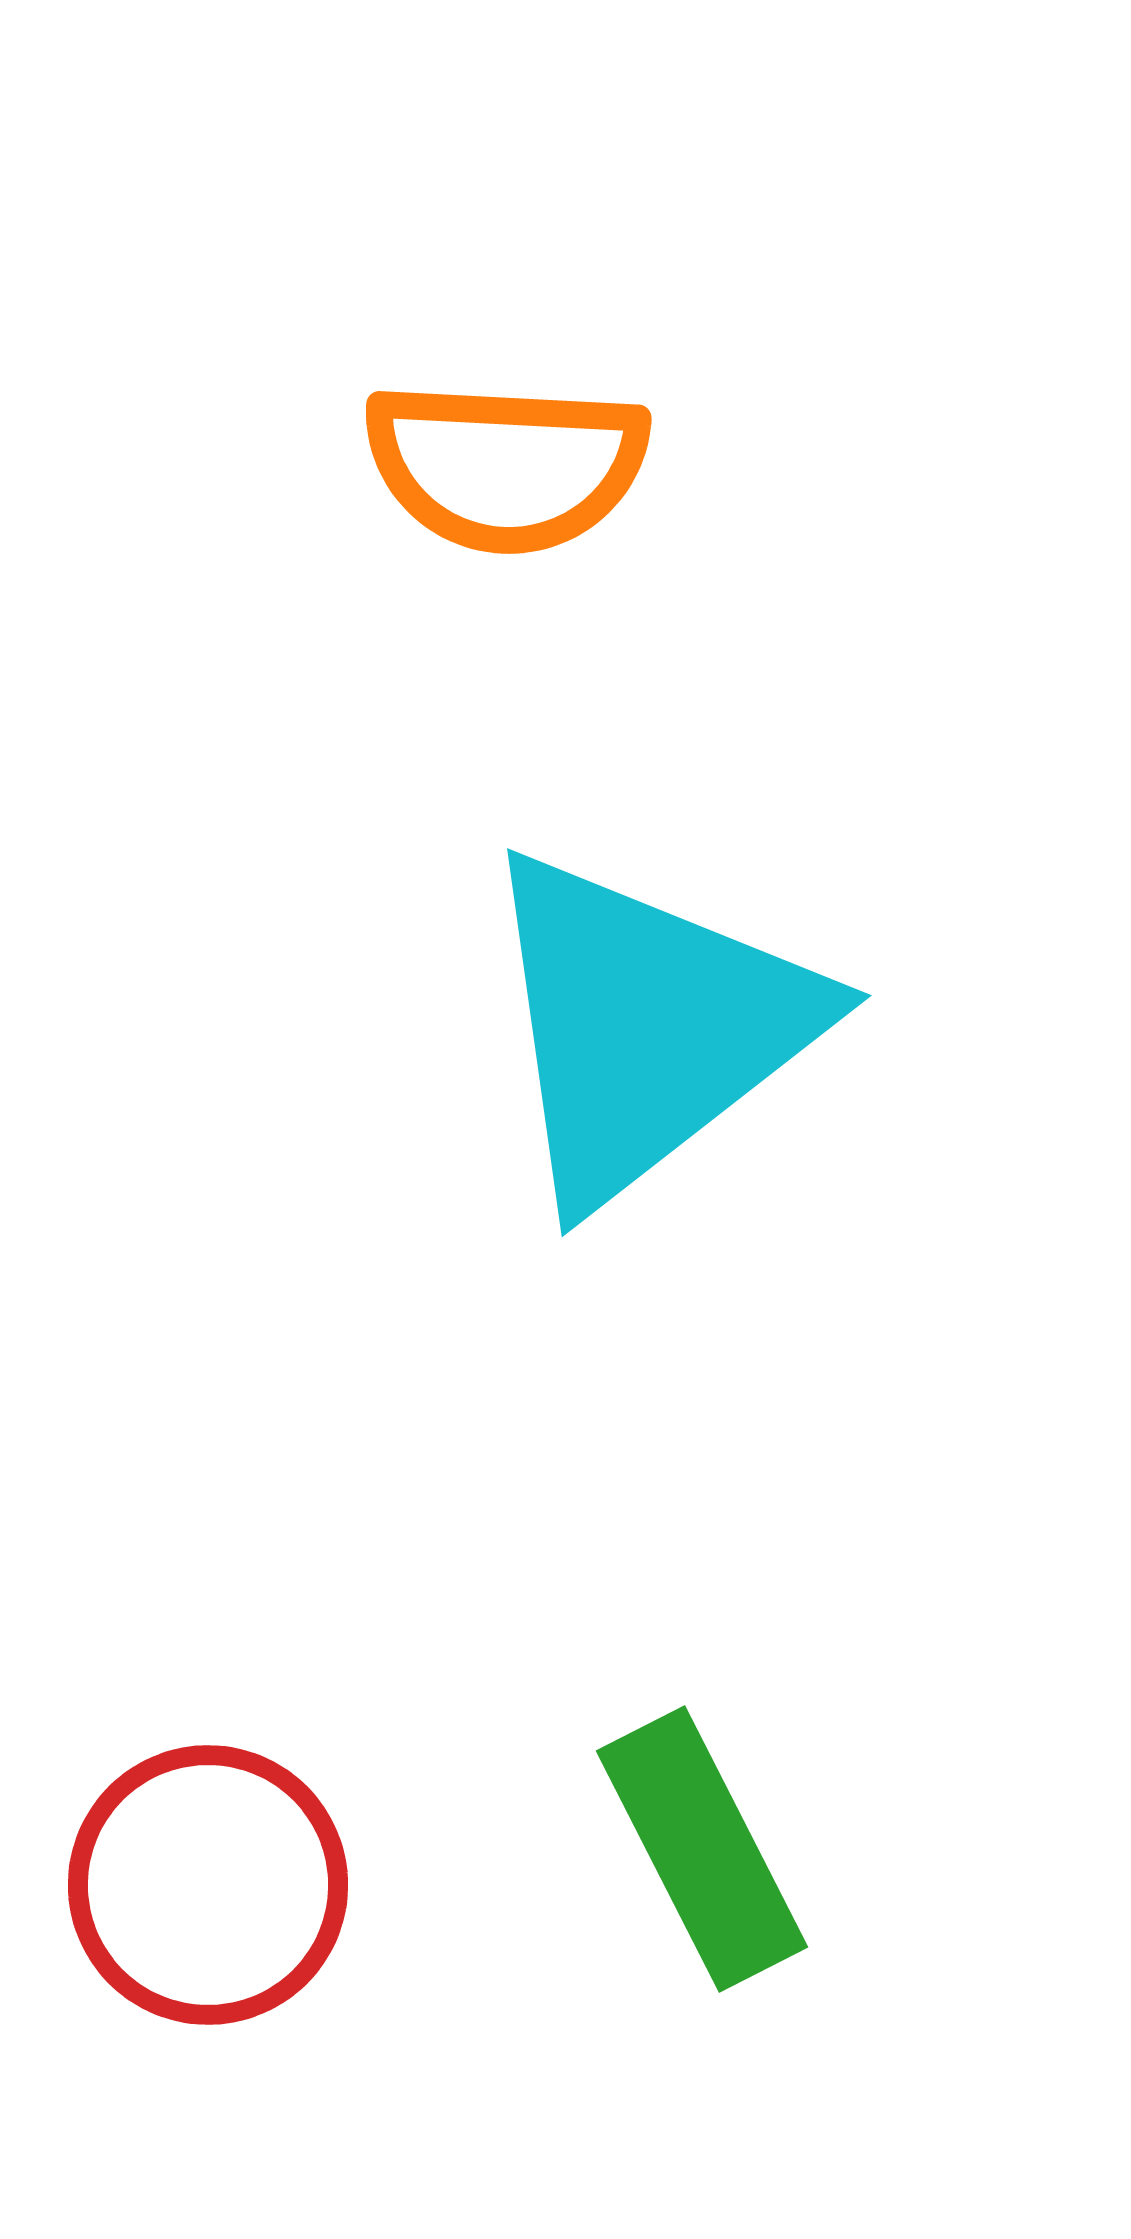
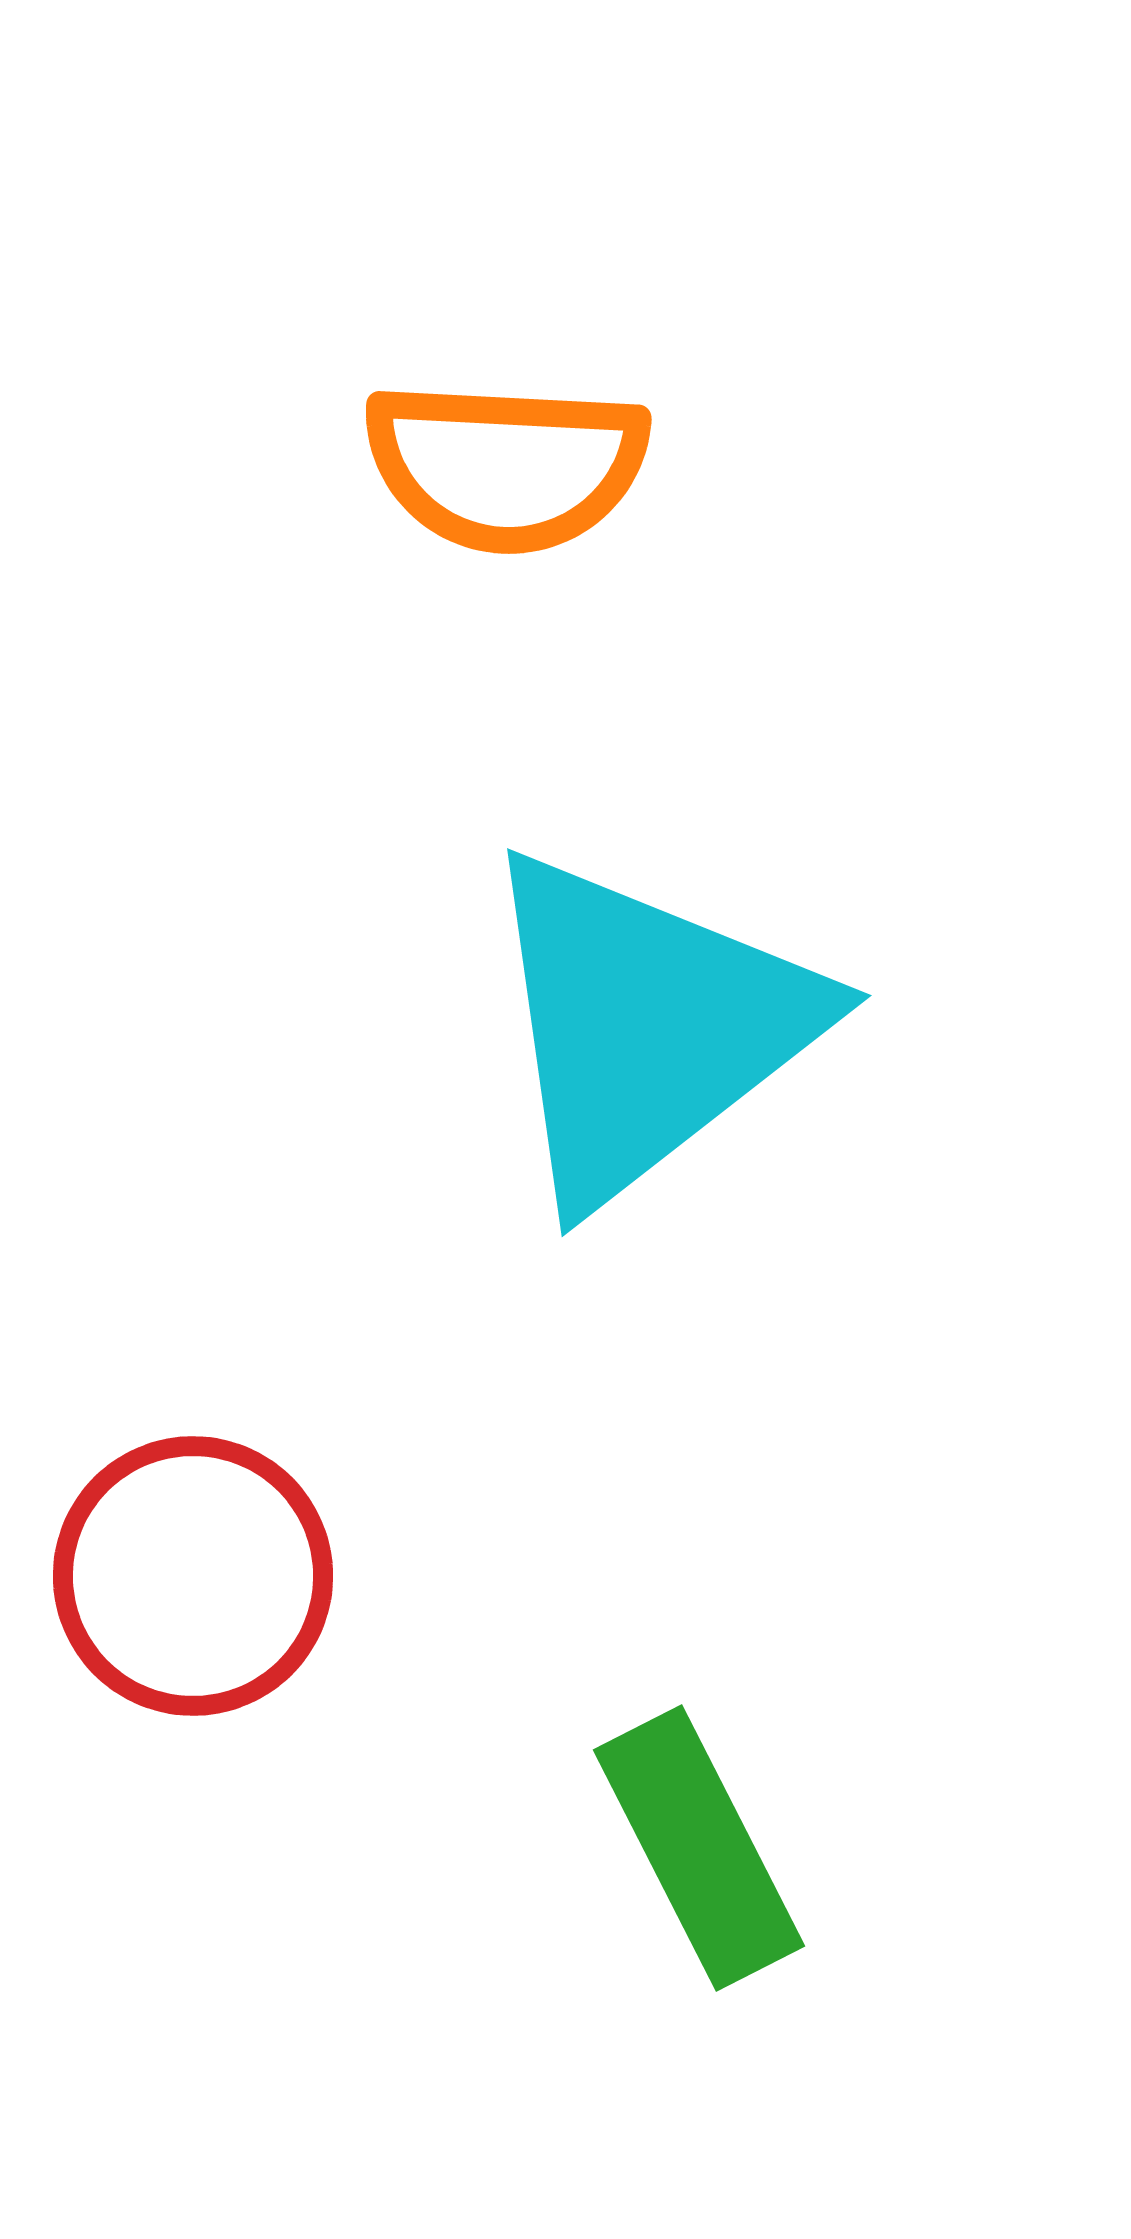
green rectangle: moved 3 px left, 1 px up
red circle: moved 15 px left, 309 px up
